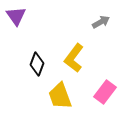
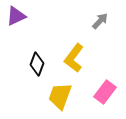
purple triangle: rotated 40 degrees clockwise
gray arrow: moved 1 px left, 1 px up; rotated 18 degrees counterclockwise
yellow trapezoid: rotated 40 degrees clockwise
